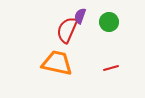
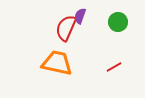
green circle: moved 9 px right
red semicircle: moved 1 px left, 2 px up
red line: moved 3 px right, 1 px up; rotated 14 degrees counterclockwise
